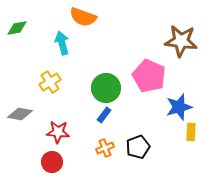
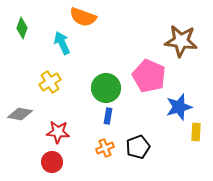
green diamond: moved 5 px right; rotated 60 degrees counterclockwise
cyan arrow: rotated 10 degrees counterclockwise
blue rectangle: moved 4 px right, 1 px down; rotated 28 degrees counterclockwise
yellow rectangle: moved 5 px right
